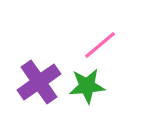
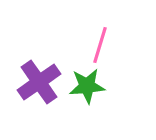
pink line: rotated 33 degrees counterclockwise
